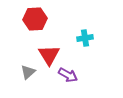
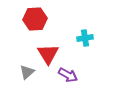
red triangle: moved 1 px left, 1 px up
gray triangle: moved 1 px left
